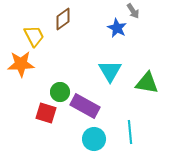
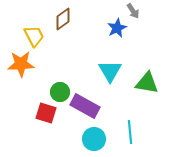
blue star: rotated 18 degrees clockwise
